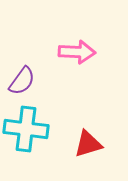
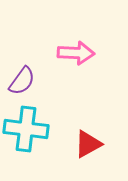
pink arrow: moved 1 px left, 1 px down
red triangle: rotated 12 degrees counterclockwise
